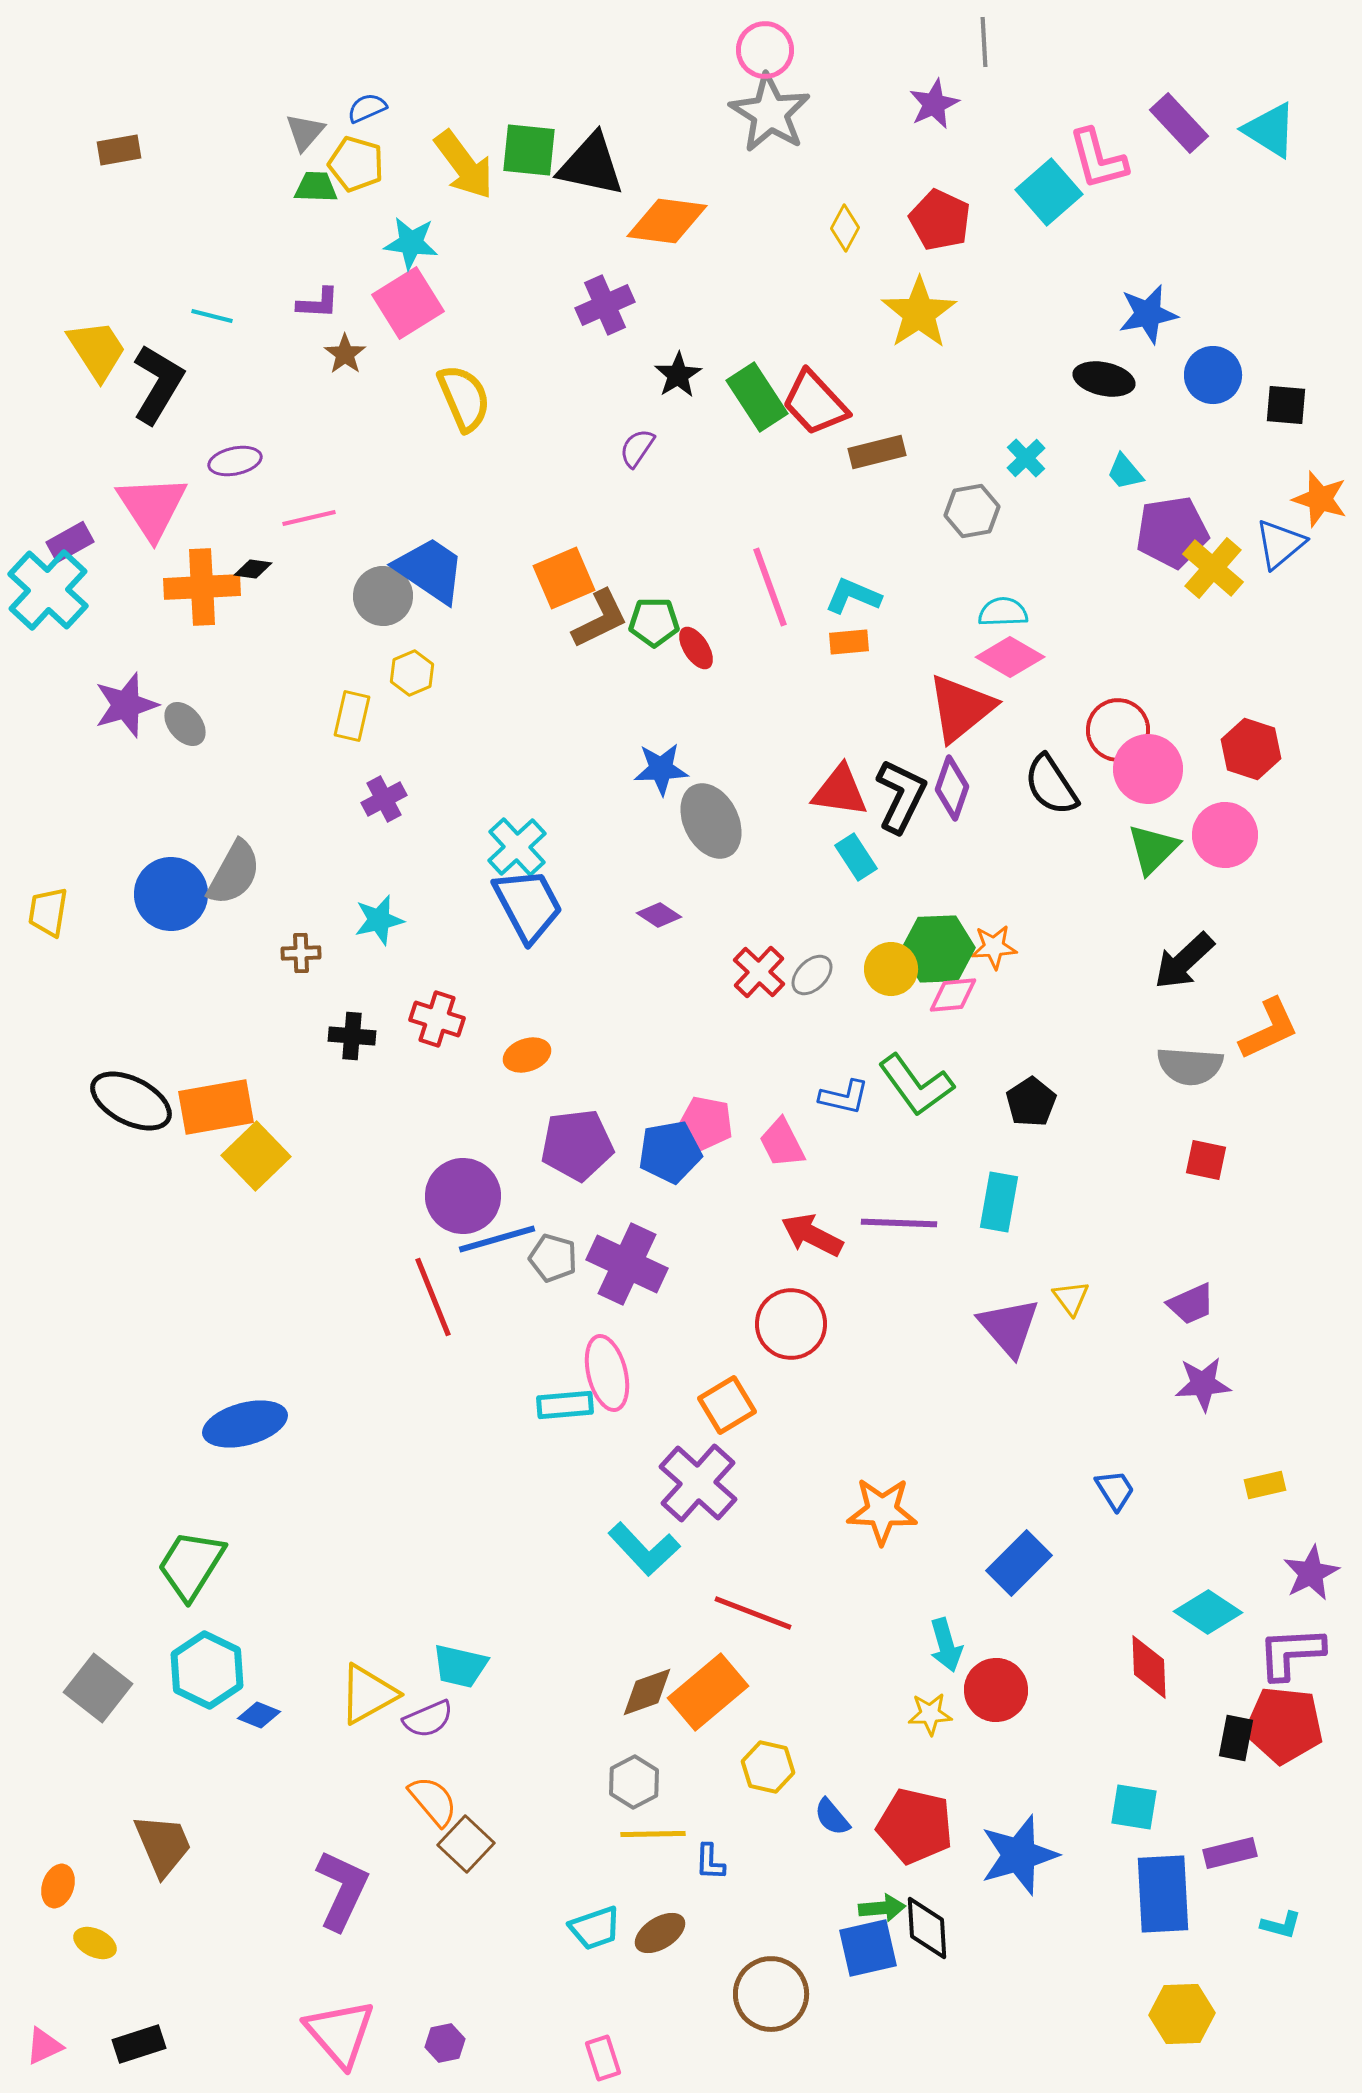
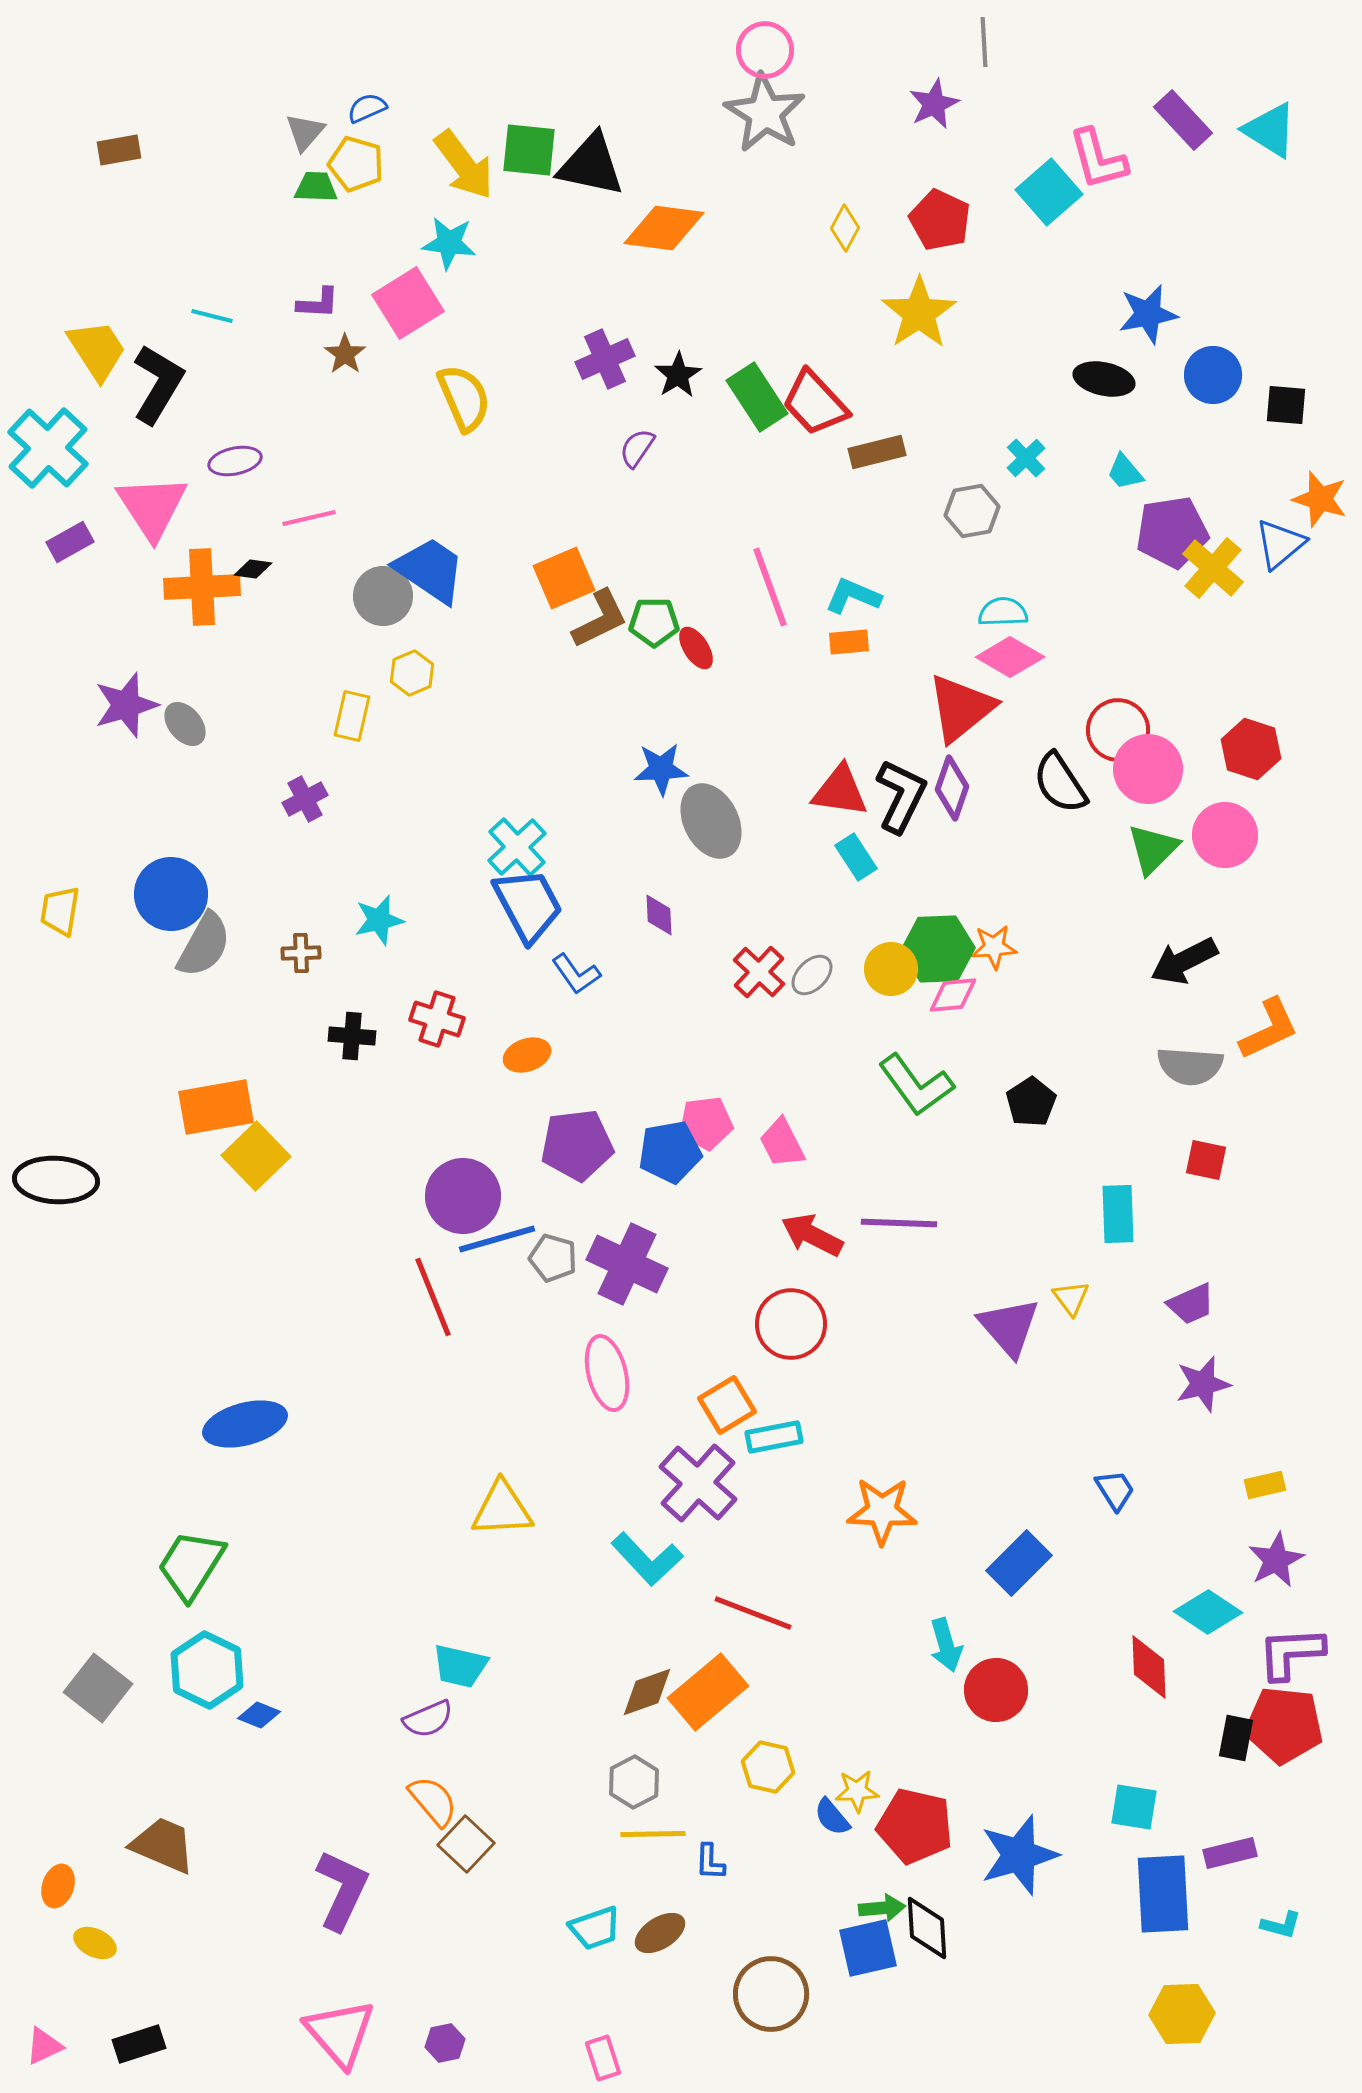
gray star at (770, 113): moved 5 px left
purple rectangle at (1179, 123): moved 4 px right, 3 px up
orange diamond at (667, 221): moved 3 px left, 7 px down
cyan star at (411, 243): moved 38 px right
purple cross at (605, 305): moved 54 px down
cyan cross at (48, 590): moved 142 px up
black semicircle at (1051, 785): moved 9 px right, 2 px up
purple cross at (384, 799): moved 79 px left
gray semicircle at (234, 873): moved 30 px left, 72 px down
yellow trapezoid at (48, 912): moved 12 px right, 1 px up
purple diamond at (659, 915): rotated 54 degrees clockwise
black arrow at (1184, 961): rotated 16 degrees clockwise
blue L-shape at (844, 1097): moved 268 px left, 123 px up; rotated 42 degrees clockwise
black ellipse at (131, 1101): moved 75 px left, 79 px down; rotated 24 degrees counterclockwise
pink pentagon at (706, 1123): rotated 18 degrees counterclockwise
cyan rectangle at (999, 1202): moved 119 px right, 12 px down; rotated 12 degrees counterclockwise
purple star at (1203, 1384): rotated 10 degrees counterclockwise
cyan rectangle at (565, 1405): moved 209 px right, 32 px down; rotated 6 degrees counterclockwise
cyan L-shape at (644, 1549): moved 3 px right, 10 px down
purple star at (1311, 1573): moved 35 px left, 13 px up
yellow triangle at (368, 1694): moved 134 px right, 185 px up; rotated 26 degrees clockwise
yellow star at (930, 1714): moved 73 px left, 77 px down
brown trapezoid at (163, 1845): rotated 44 degrees counterclockwise
